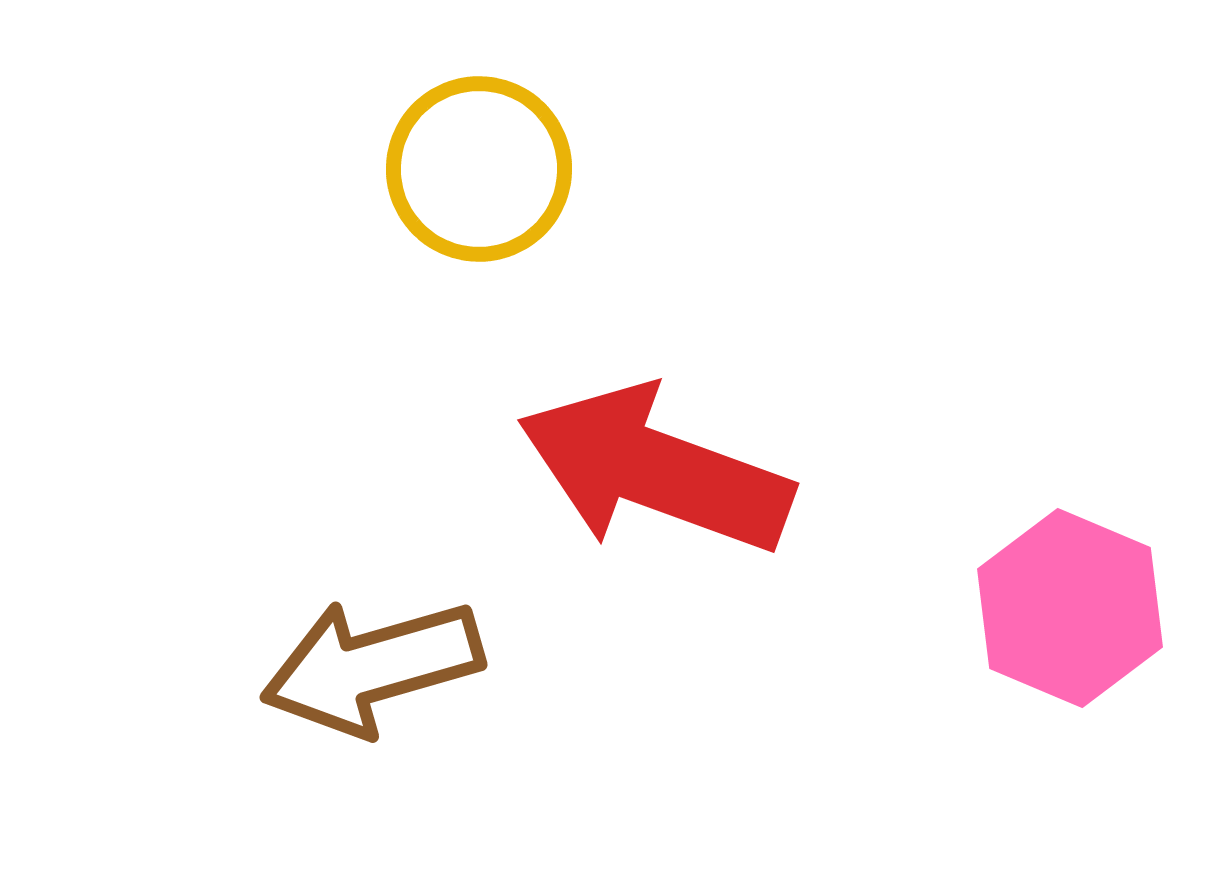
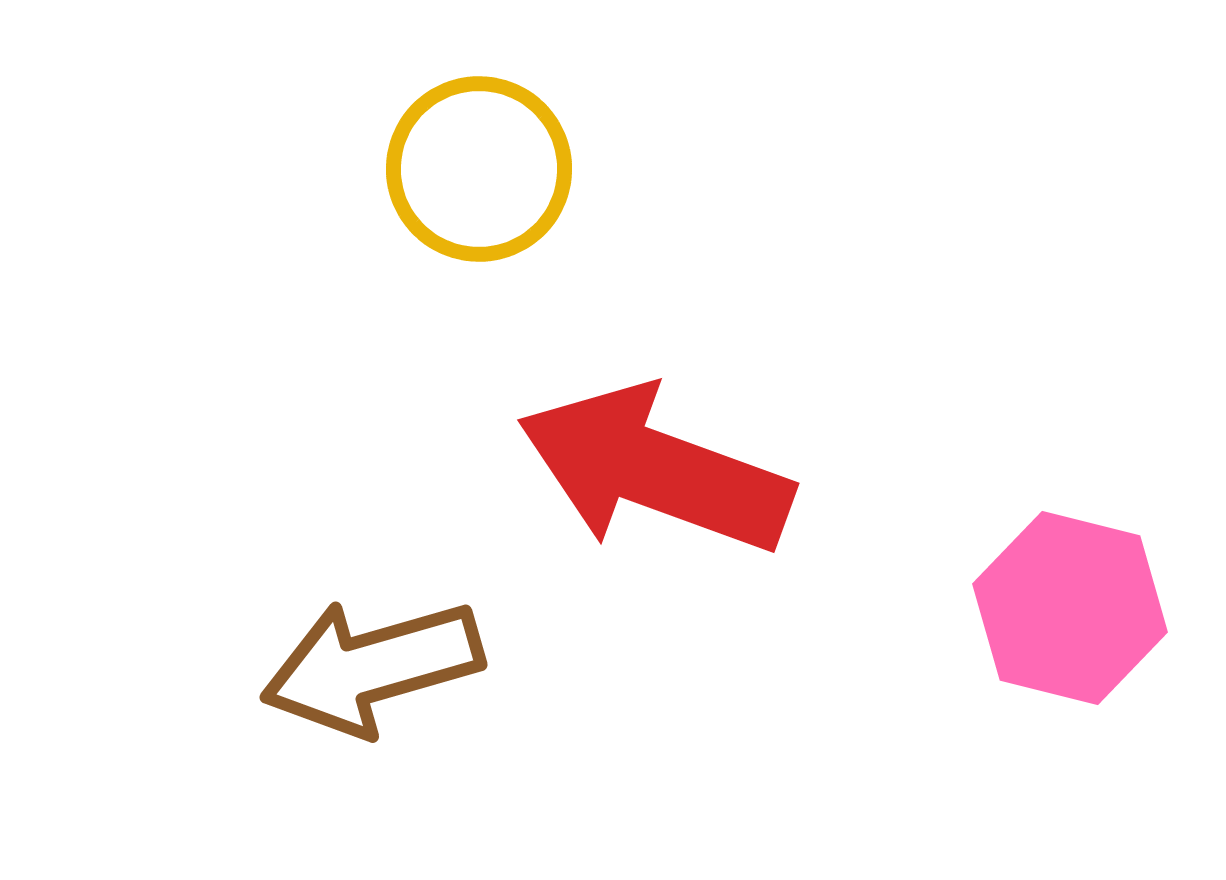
pink hexagon: rotated 9 degrees counterclockwise
